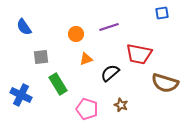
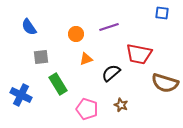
blue square: rotated 16 degrees clockwise
blue semicircle: moved 5 px right
black semicircle: moved 1 px right
